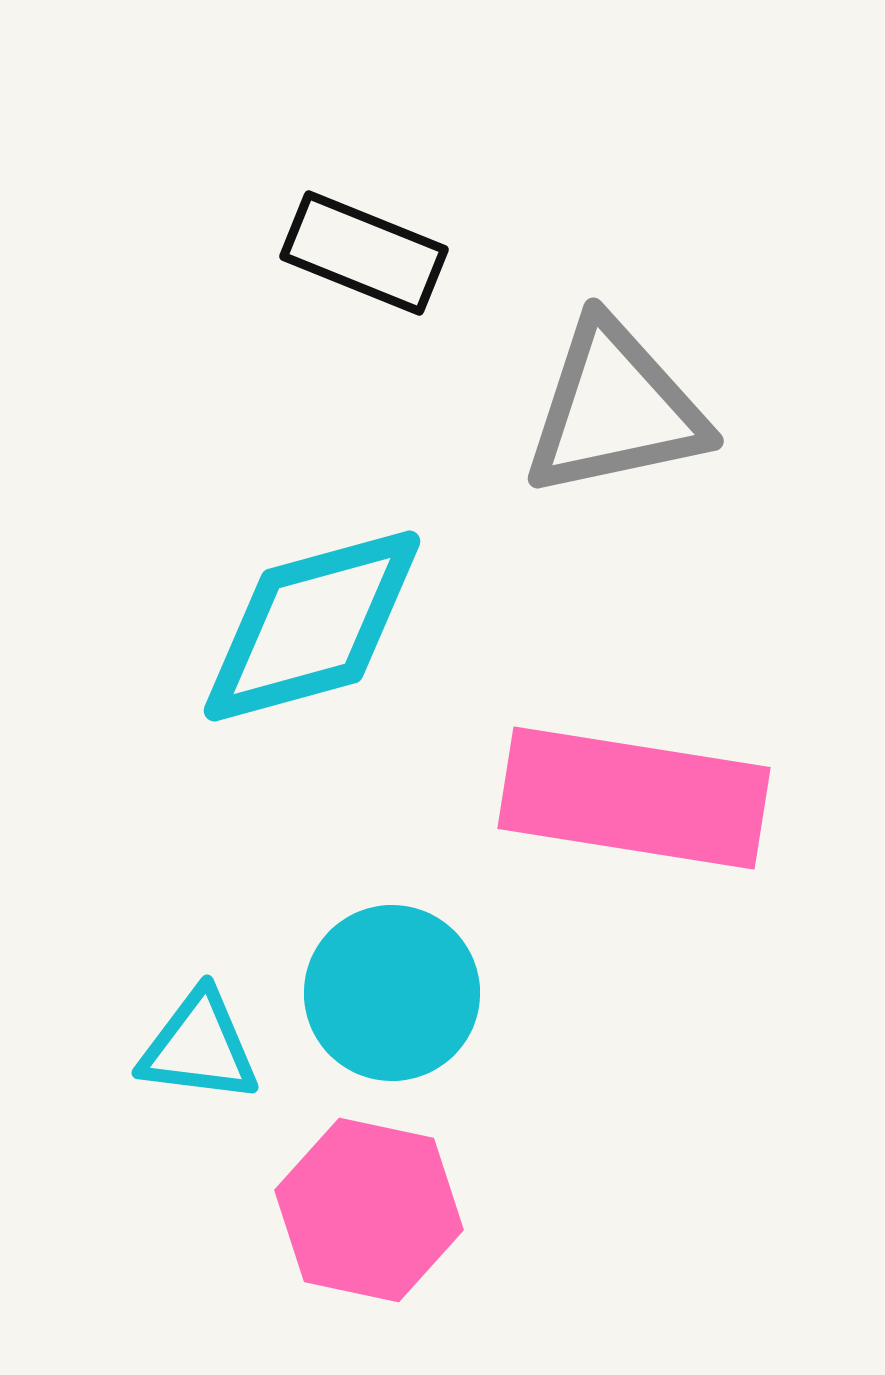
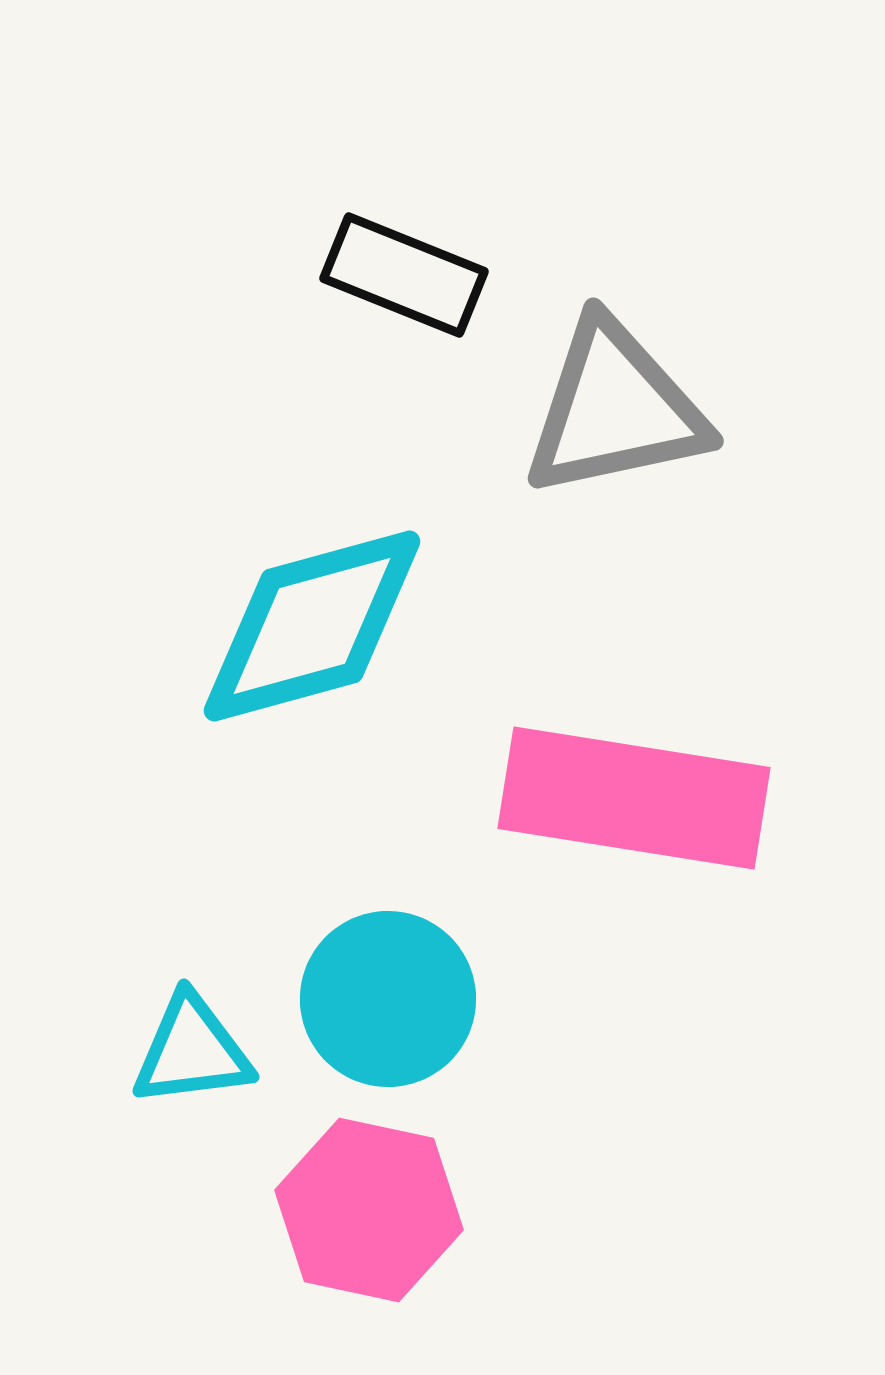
black rectangle: moved 40 px right, 22 px down
cyan circle: moved 4 px left, 6 px down
cyan triangle: moved 7 px left, 4 px down; rotated 14 degrees counterclockwise
